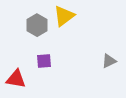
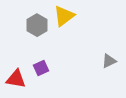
purple square: moved 3 px left, 7 px down; rotated 21 degrees counterclockwise
